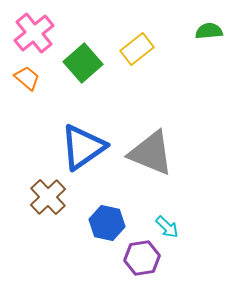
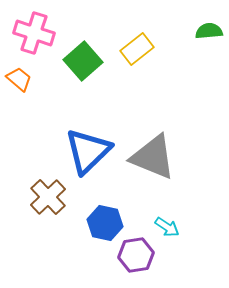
pink cross: rotated 33 degrees counterclockwise
green square: moved 2 px up
orange trapezoid: moved 8 px left, 1 px down
blue triangle: moved 5 px right, 4 px down; rotated 9 degrees counterclockwise
gray triangle: moved 2 px right, 4 px down
blue hexagon: moved 2 px left
cyan arrow: rotated 10 degrees counterclockwise
purple hexagon: moved 6 px left, 3 px up
